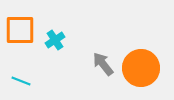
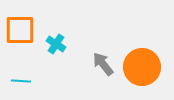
cyan cross: moved 1 px right, 4 px down; rotated 24 degrees counterclockwise
orange circle: moved 1 px right, 1 px up
cyan line: rotated 18 degrees counterclockwise
